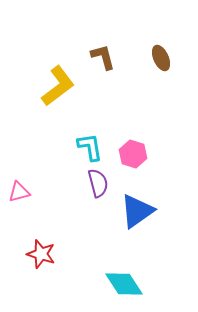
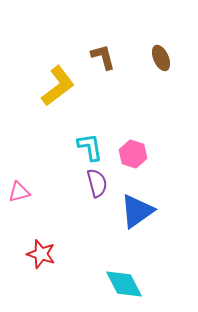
purple semicircle: moved 1 px left
cyan diamond: rotated 6 degrees clockwise
